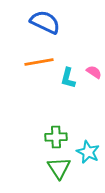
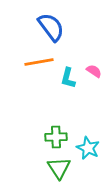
blue semicircle: moved 6 px right, 5 px down; rotated 28 degrees clockwise
pink semicircle: moved 1 px up
cyan star: moved 4 px up
